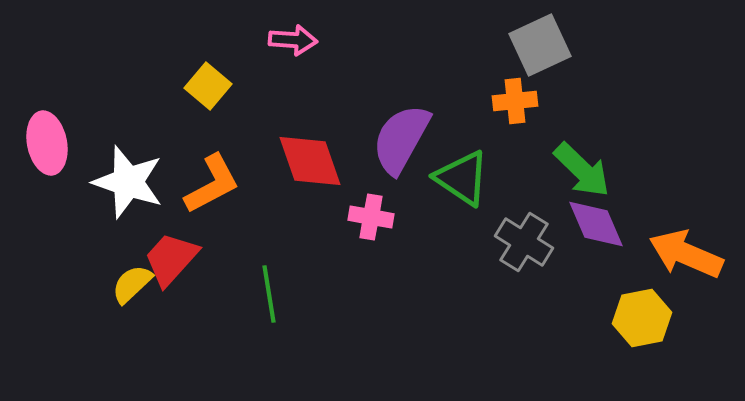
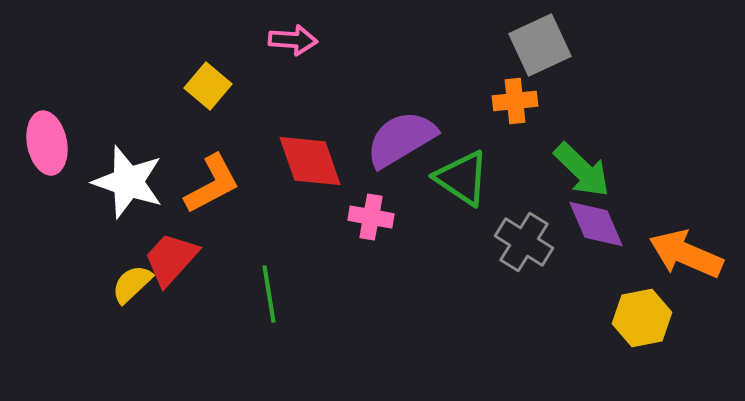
purple semicircle: rotated 30 degrees clockwise
